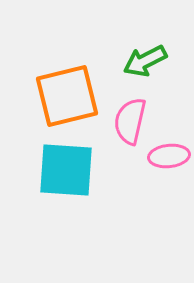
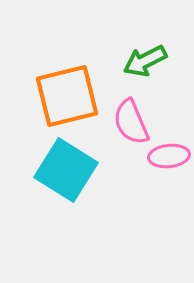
pink semicircle: moved 1 px right, 1 px down; rotated 36 degrees counterclockwise
cyan square: rotated 28 degrees clockwise
